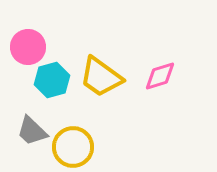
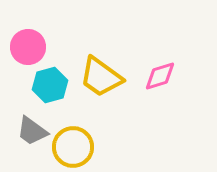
cyan hexagon: moved 2 px left, 5 px down
gray trapezoid: rotated 8 degrees counterclockwise
